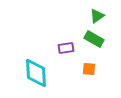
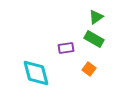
green triangle: moved 1 px left, 1 px down
orange square: rotated 32 degrees clockwise
cyan diamond: rotated 12 degrees counterclockwise
